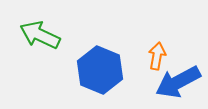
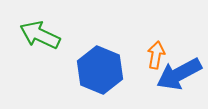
orange arrow: moved 1 px left, 1 px up
blue arrow: moved 1 px right, 8 px up
